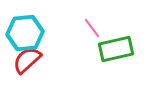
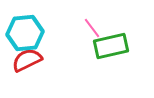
green rectangle: moved 5 px left, 3 px up
red semicircle: rotated 16 degrees clockwise
